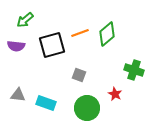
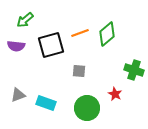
black square: moved 1 px left
gray square: moved 4 px up; rotated 16 degrees counterclockwise
gray triangle: rotated 28 degrees counterclockwise
